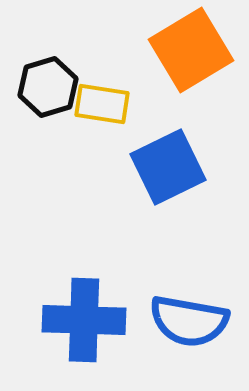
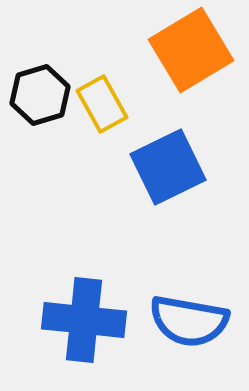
black hexagon: moved 8 px left, 8 px down
yellow rectangle: rotated 52 degrees clockwise
blue cross: rotated 4 degrees clockwise
